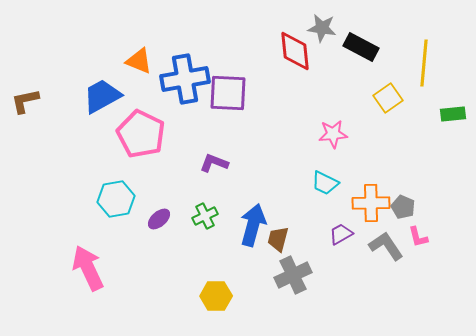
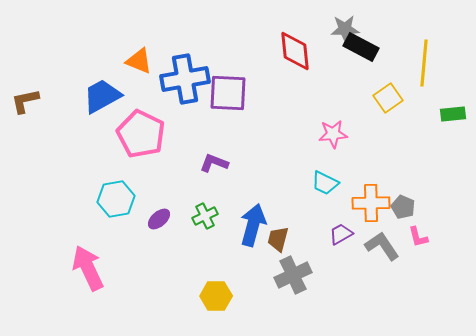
gray star: moved 23 px right, 1 px down; rotated 12 degrees counterclockwise
gray L-shape: moved 4 px left
